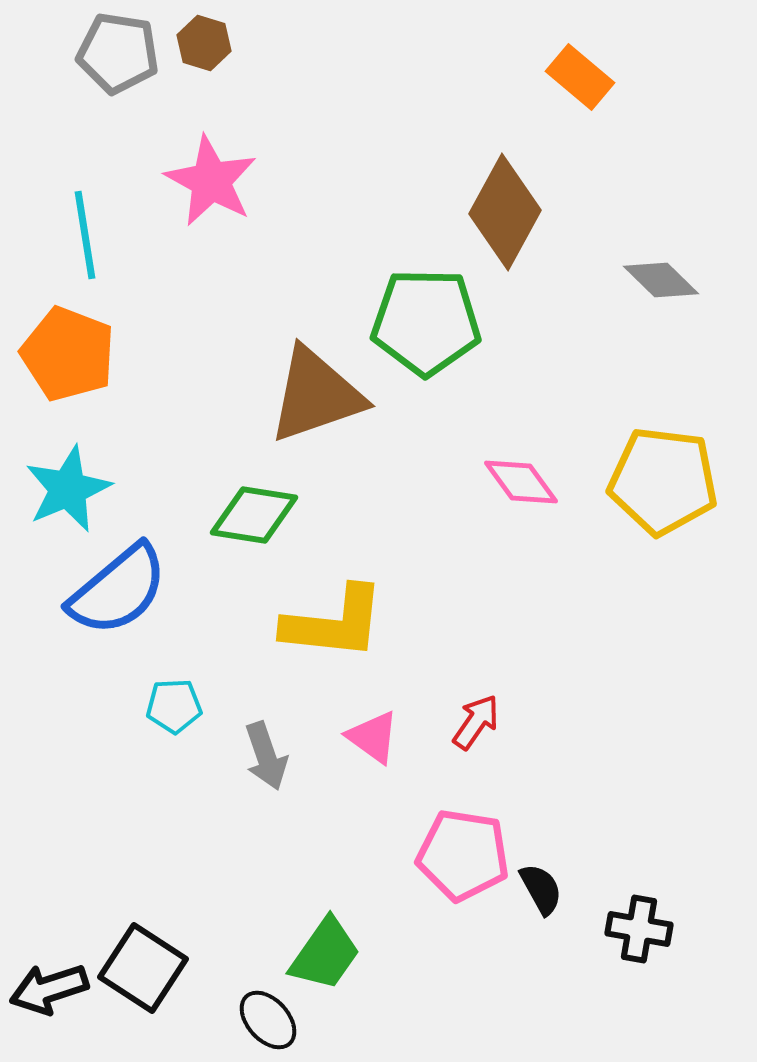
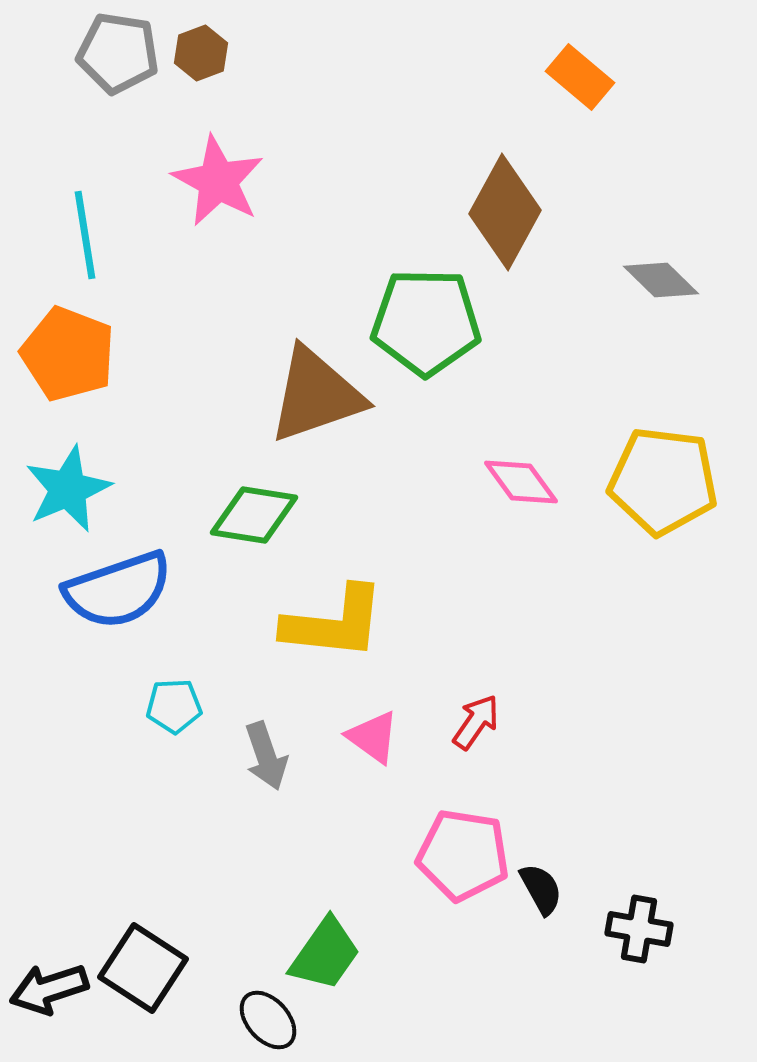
brown hexagon: moved 3 px left, 10 px down; rotated 22 degrees clockwise
pink star: moved 7 px right
blue semicircle: rotated 21 degrees clockwise
